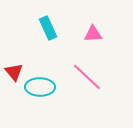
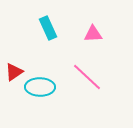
red triangle: rotated 36 degrees clockwise
